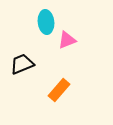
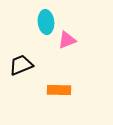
black trapezoid: moved 1 px left, 1 px down
orange rectangle: rotated 50 degrees clockwise
